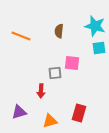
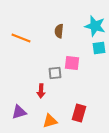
orange line: moved 2 px down
